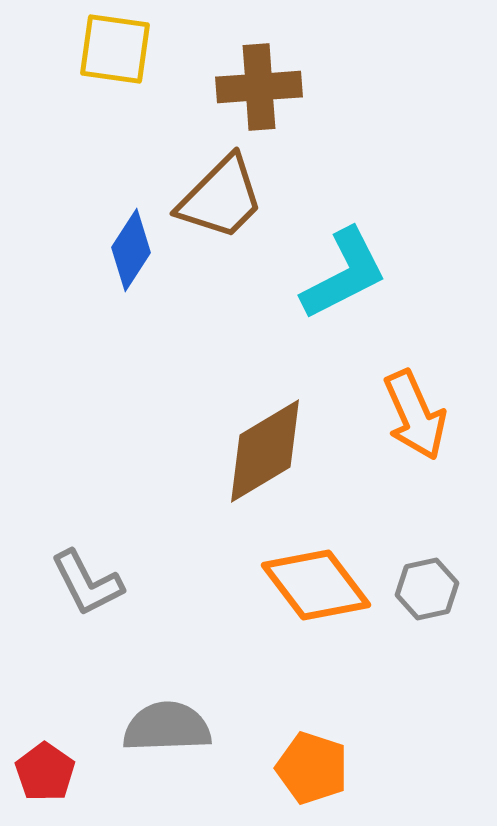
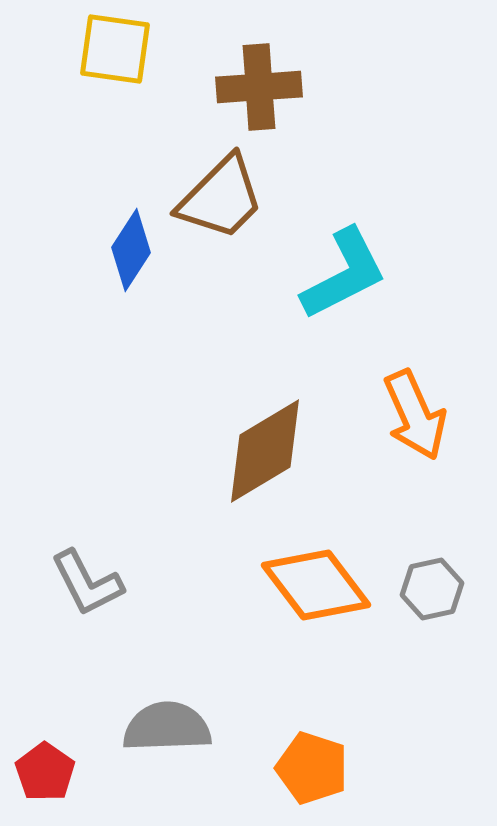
gray hexagon: moved 5 px right
